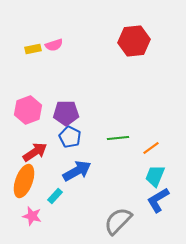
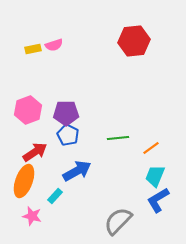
blue pentagon: moved 2 px left, 2 px up
